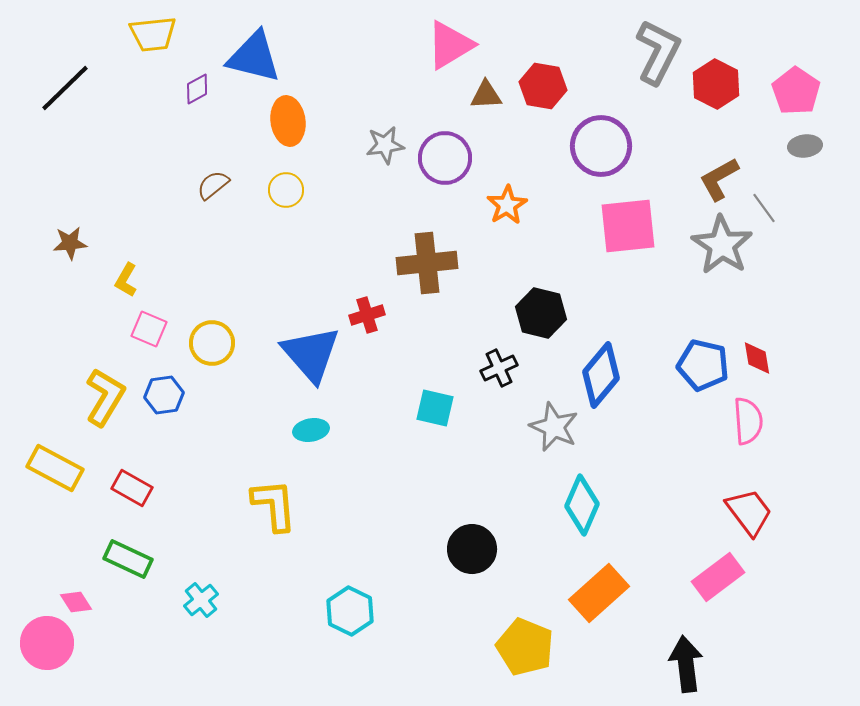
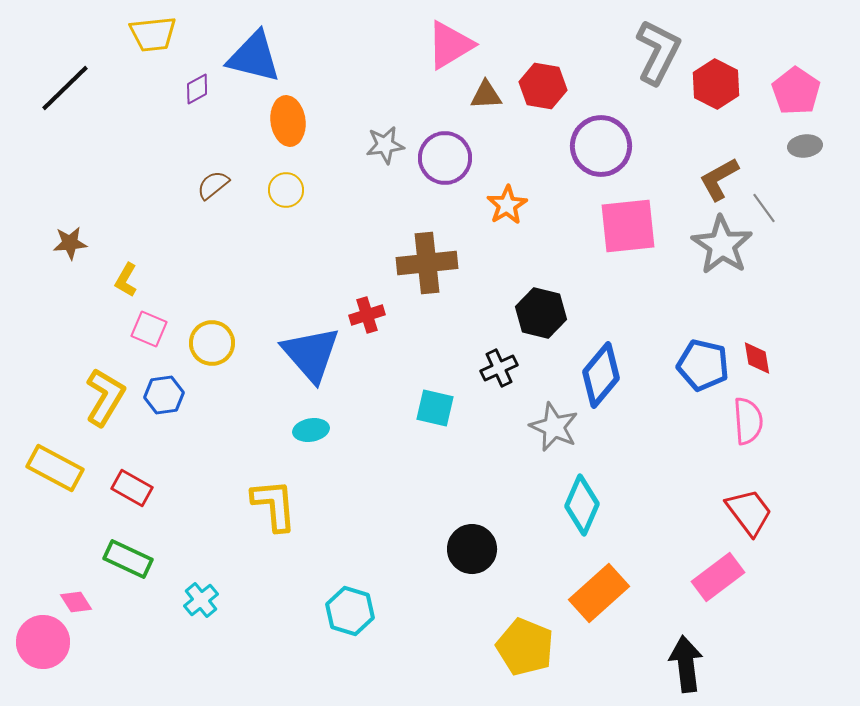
cyan hexagon at (350, 611): rotated 9 degrees counterclockwise
pink circle at (47, 643): moved 4 px left, 1 px up
